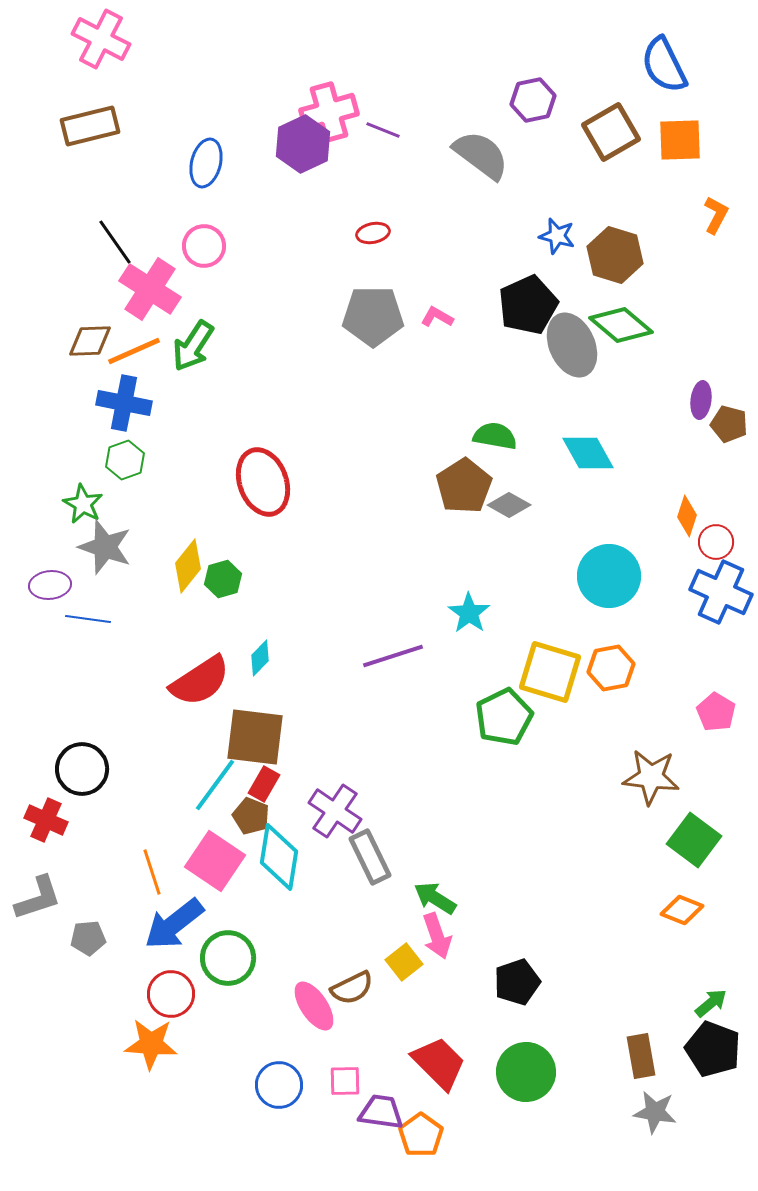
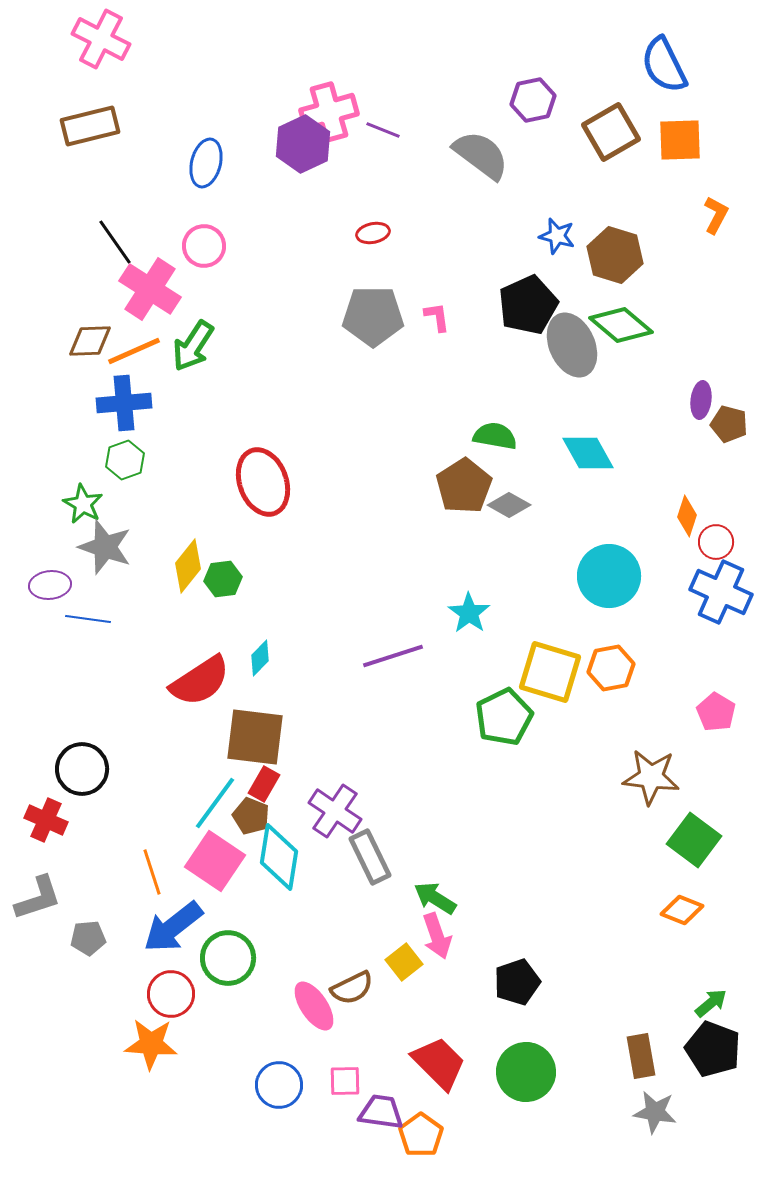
pink L-shape at (437, 317): rotated 52 degrees clockwise
blue cross at (124, 403): rotated 16 degrees counterclockwise
green hexagon at (223, 579): rotated 9 degrees clockwise
cyan line at (215, 785): moved 18 px down
blue arrow at (174, 924): moved 1 px left, 3 px down
